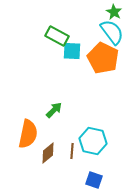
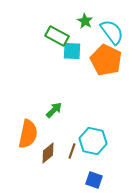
green star: moved 29 px left, 9 px down
orange pentagon: moved 3 px right, 2 px down
brown line: rotated 14 degrees clockwise
